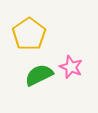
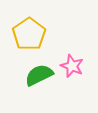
pink star: moved 1 px right, 1 px up
